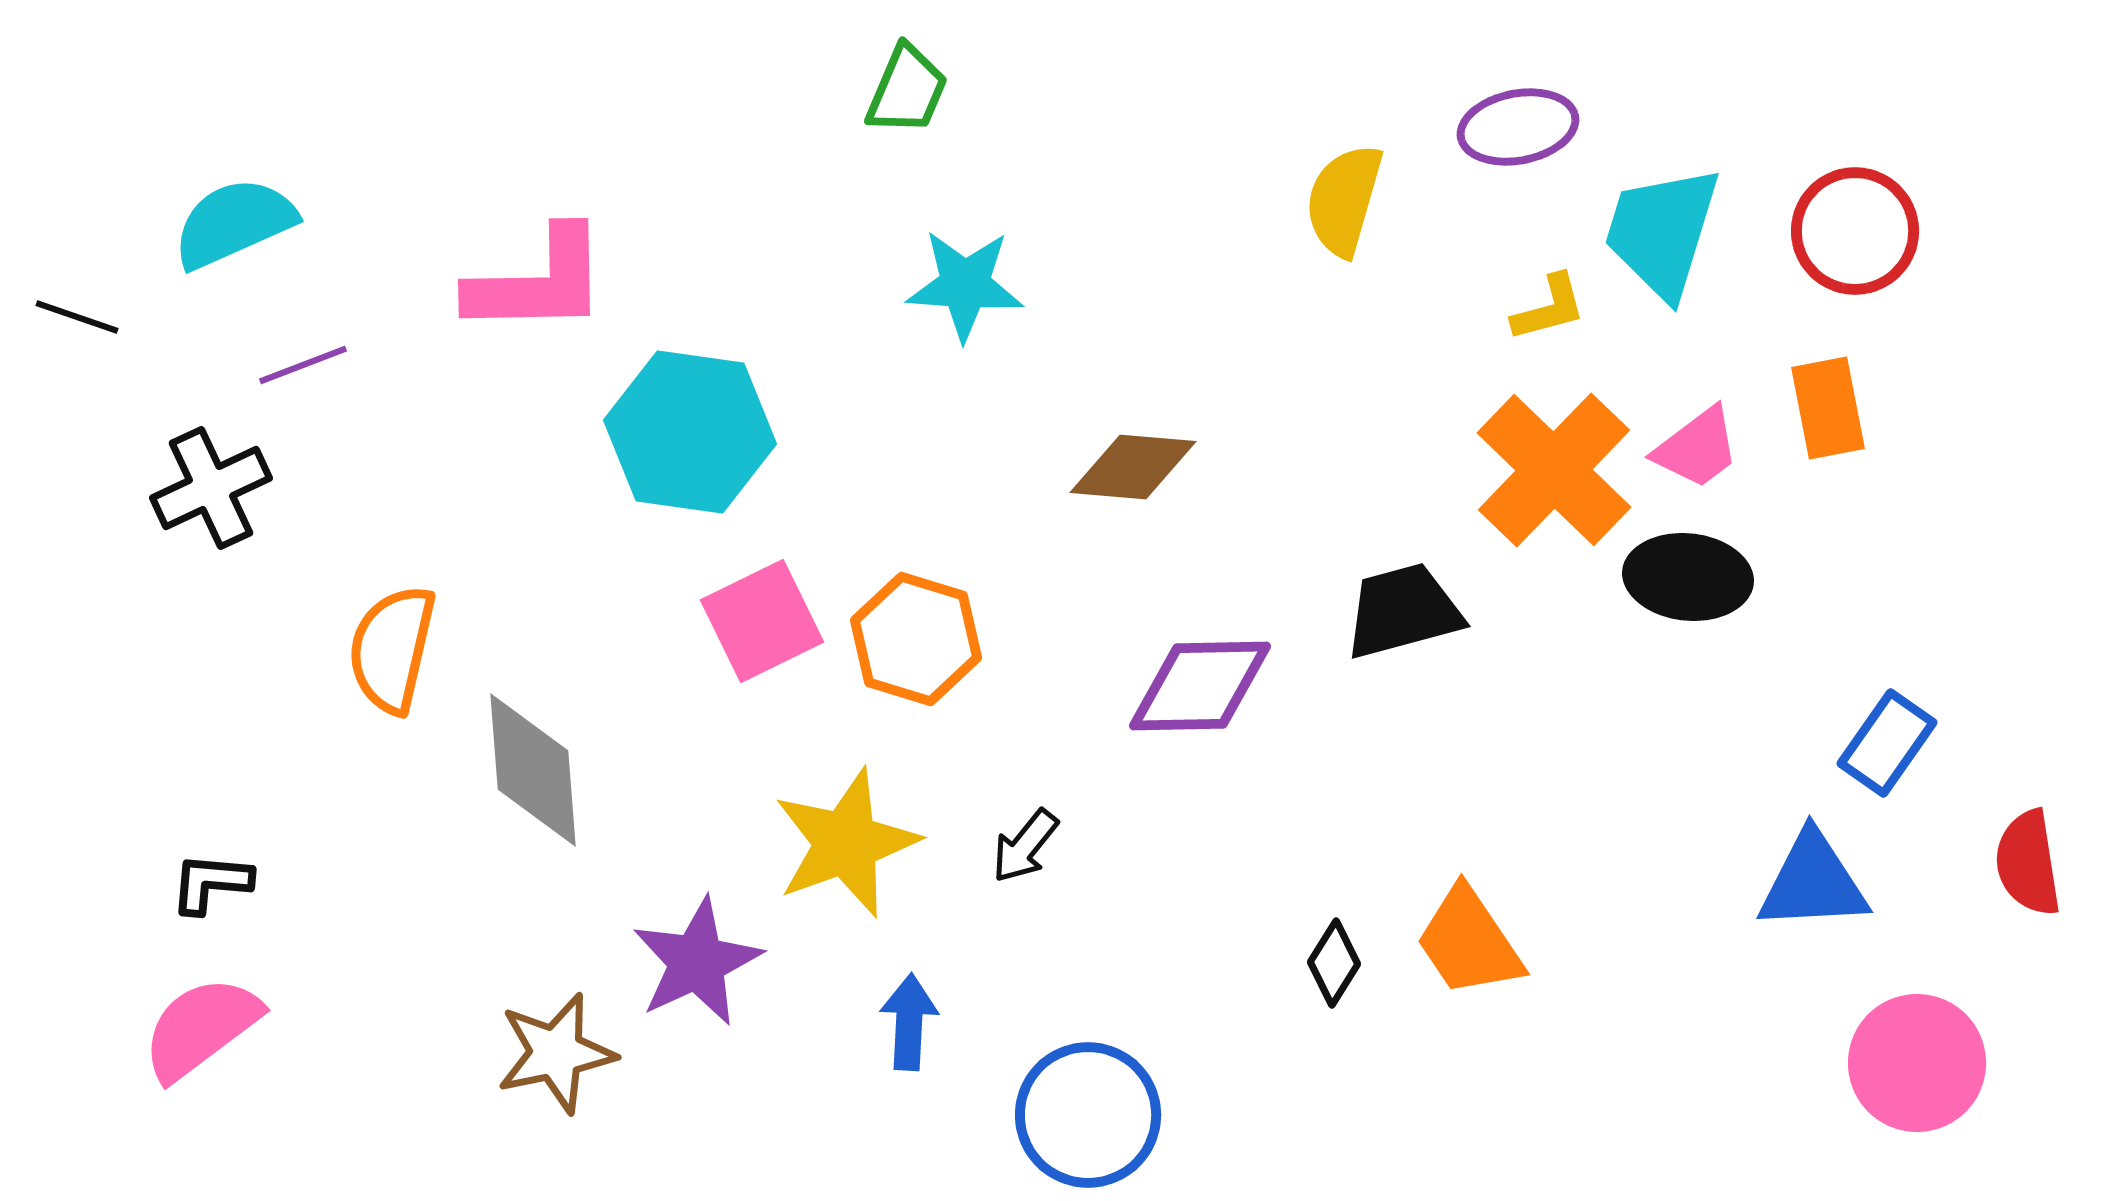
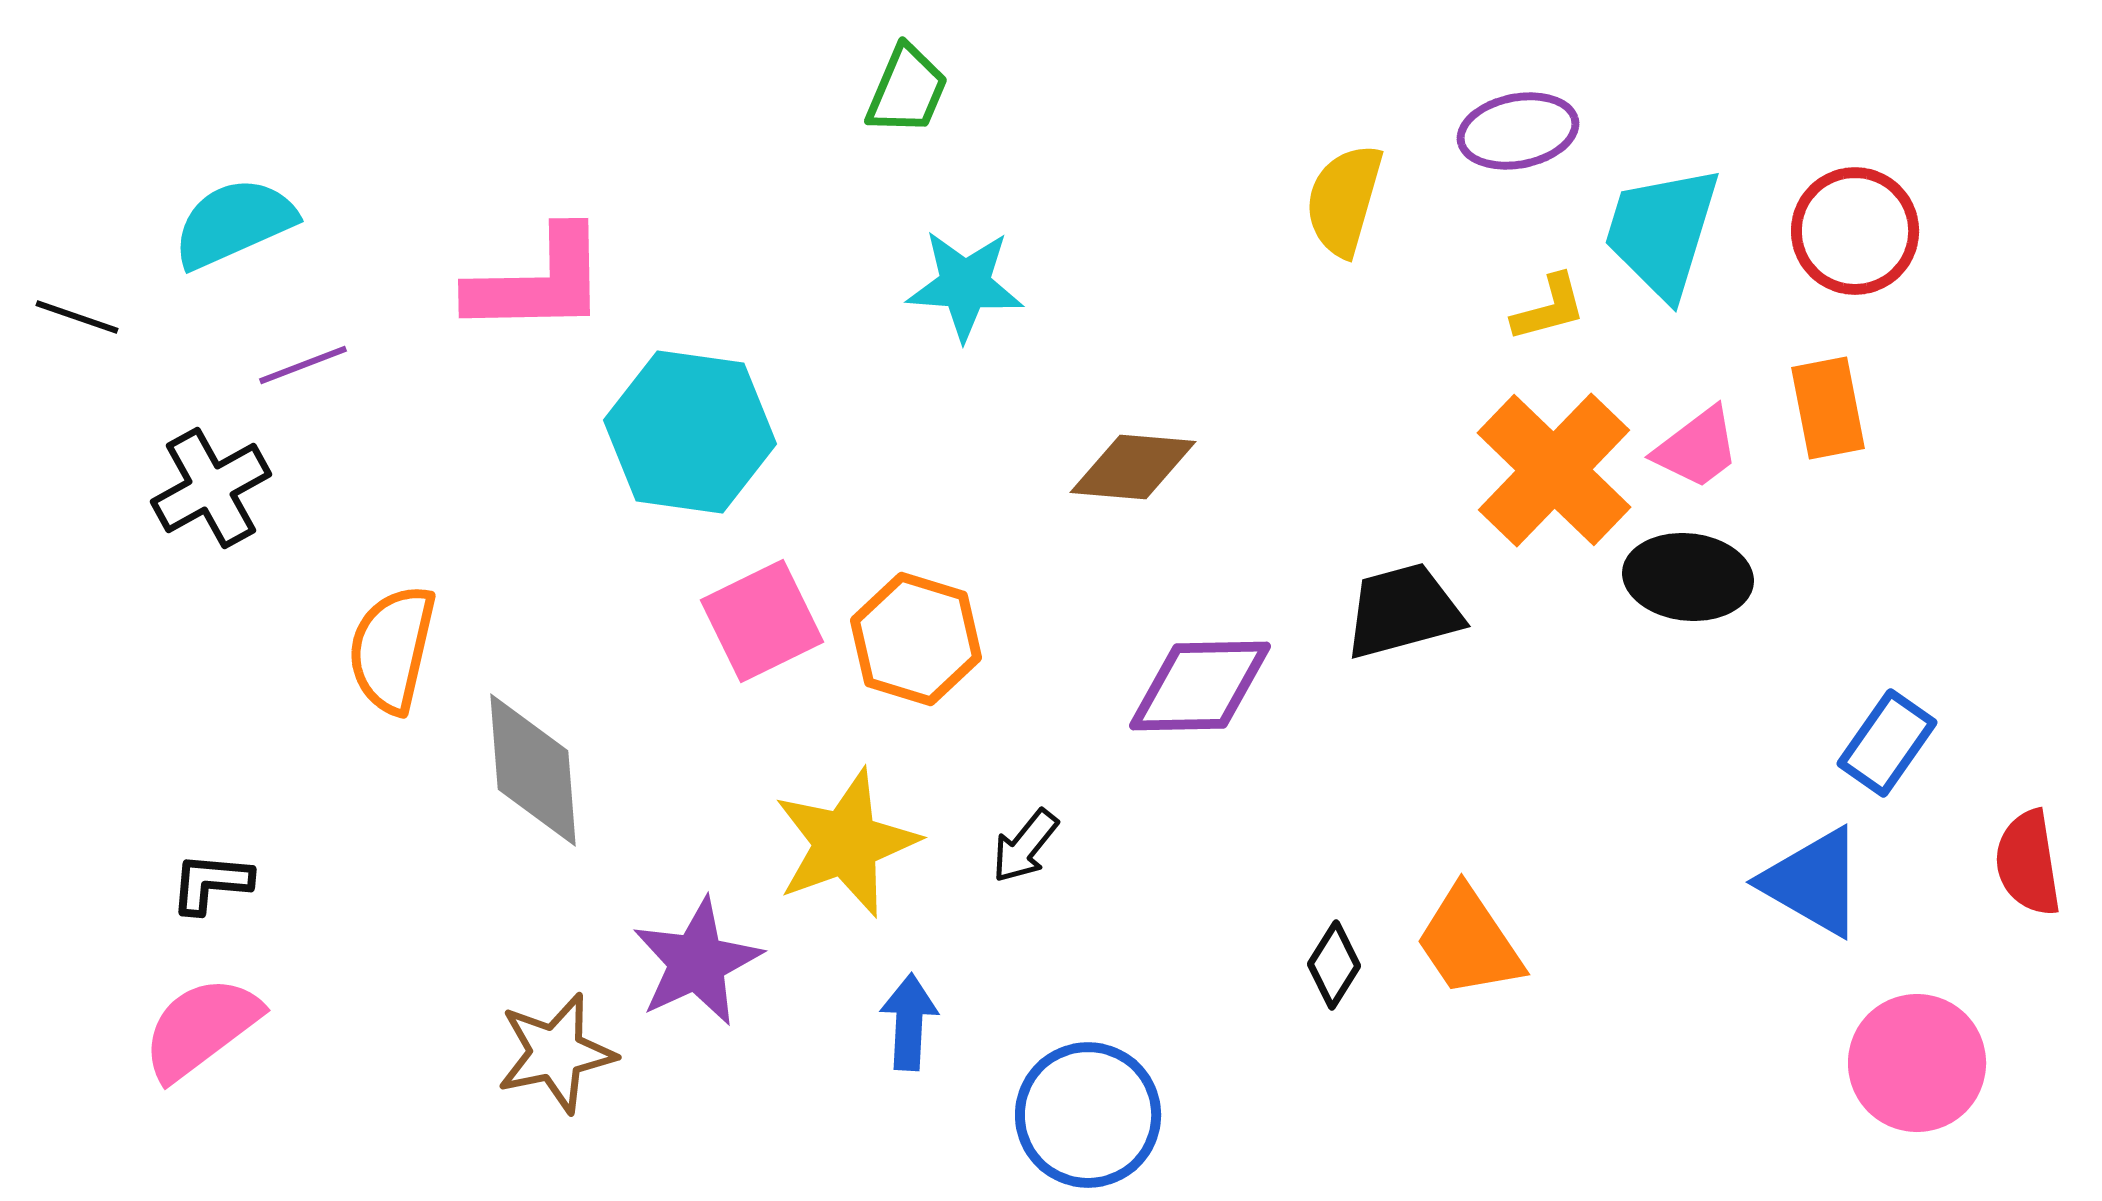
purple ellipse: moved 4 px down
black cross: rotated 4 degrees counterclockwise
blue triangle: rotated 33 degrees clockwise
black diamond: moved 2 px down
